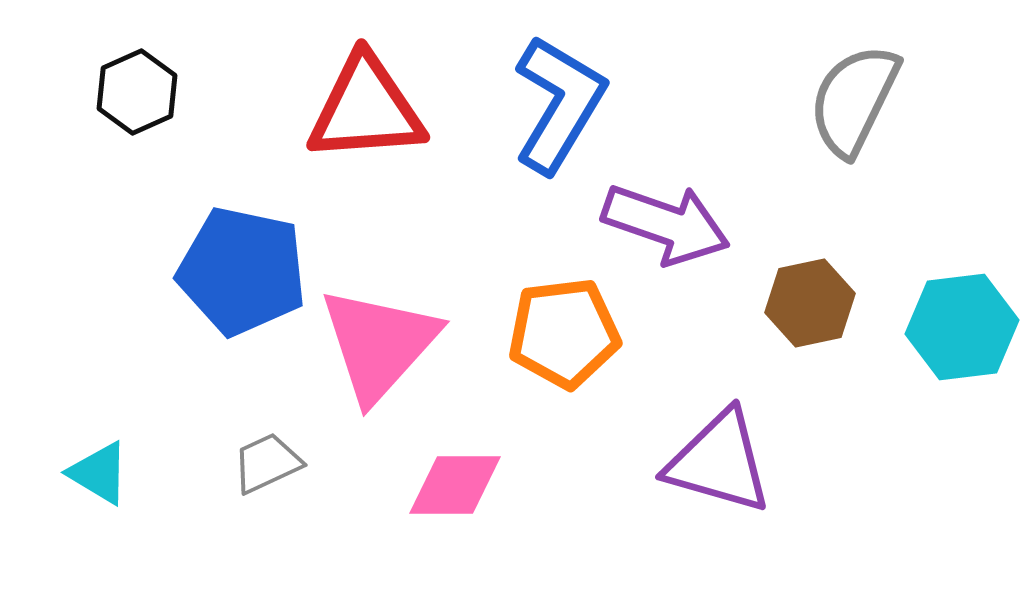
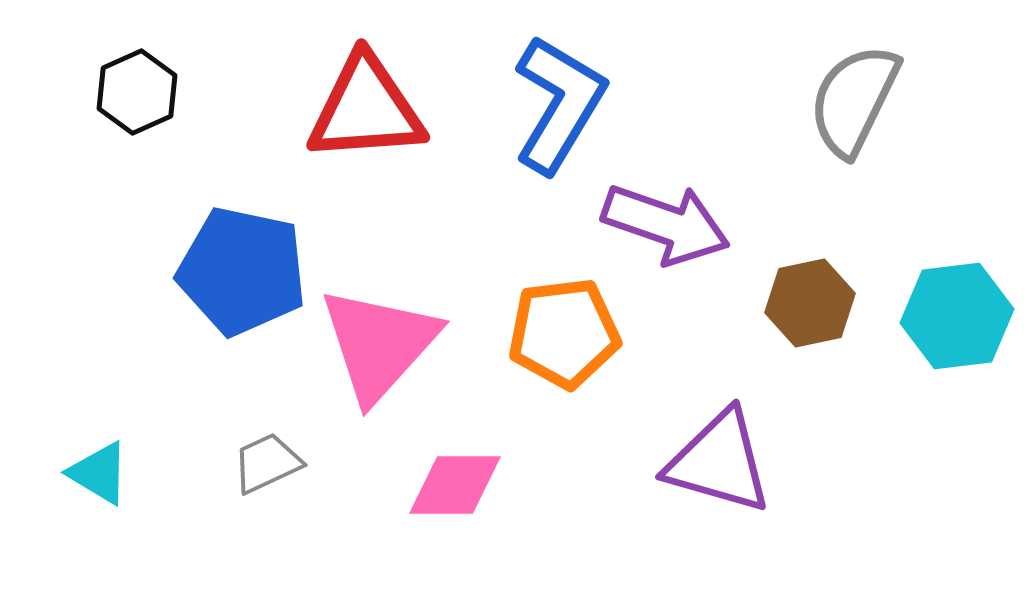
cyan hexagon: moved 5 px left, 11 px up
